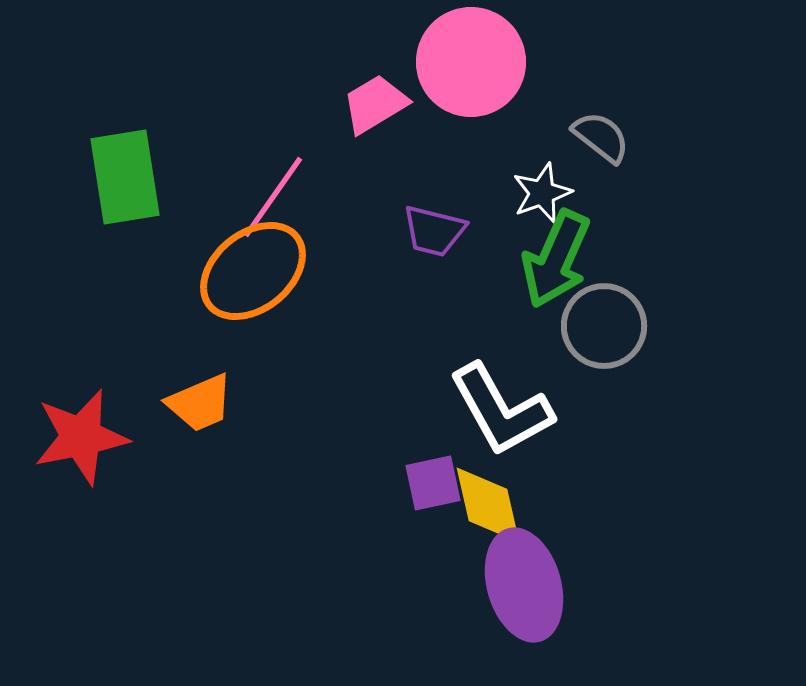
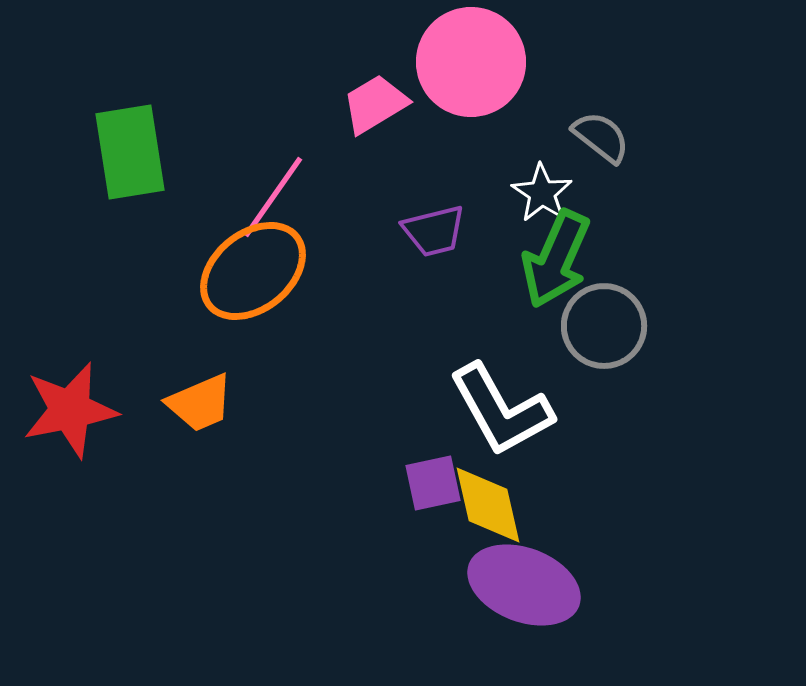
green rectangle: moved 5 px right, 25 px up
white star: rotated 18 degrees counterclockwise
purple trapezoid: rotated 28 degrees counterclockwise
red star: moved 11 px left, 27 px up
purple ellipse: rotated 53 degrees counterclockwise
